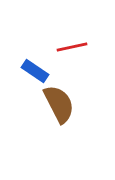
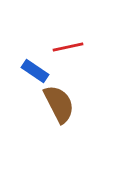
red line: moved 4 px left
